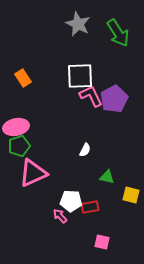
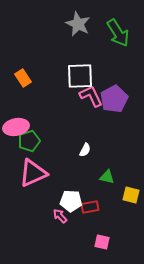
green pentagon: moved 10 px right, 5 px up
